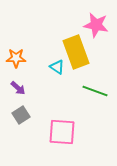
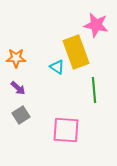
green line: moved 1 px left, 1 px up; rotated 65 degrees clockwise
pink square: moved 4 px right, 2 px up
